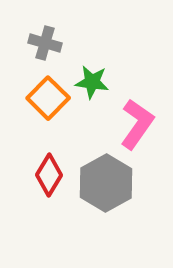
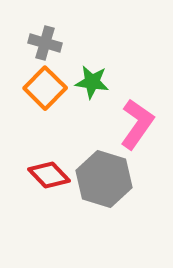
orange square: moved 3 px left, 10 px up
red diamond: rotated 75 degrees counterclockwise
gray hexagon: moved 2 px left, 4 px up; rotated 14 degrees counterclockwise
